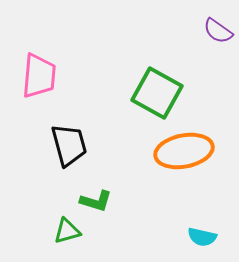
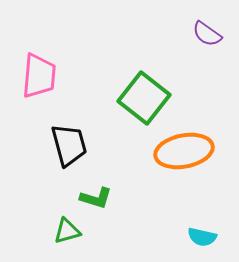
purple semicircle: moved 11 px left, 3 px down
green square: moved 13 px left, 5 px down; rotated 9 degrees clockwise
green L-shape: moved 3 px up
